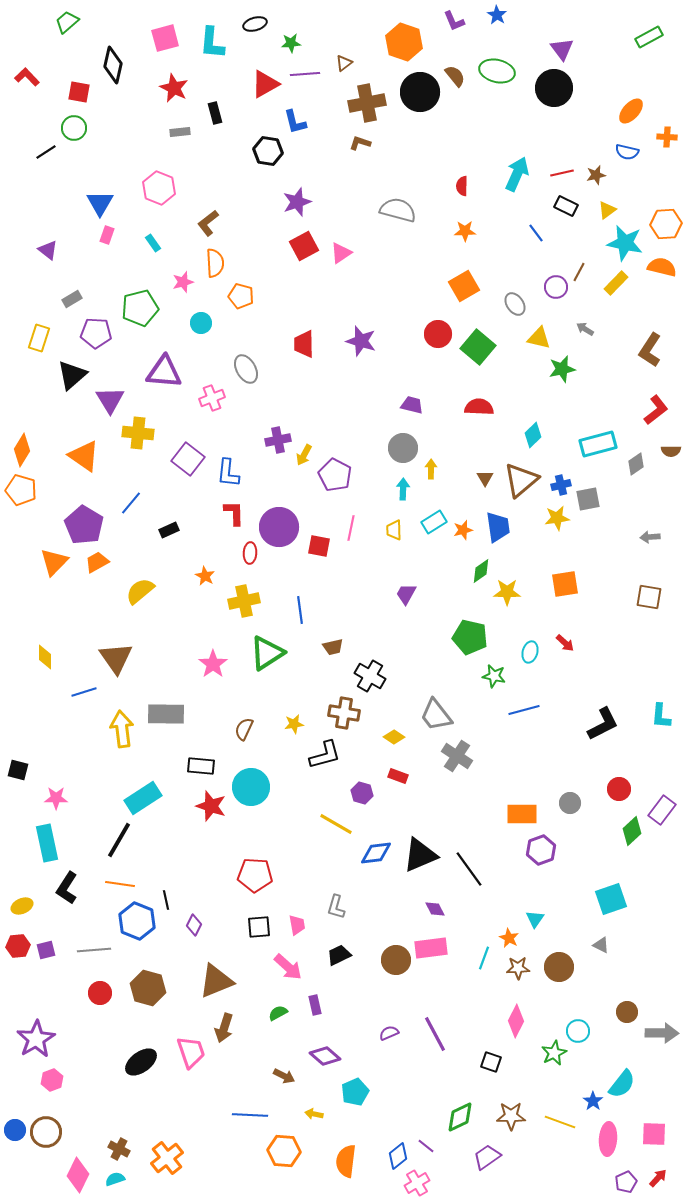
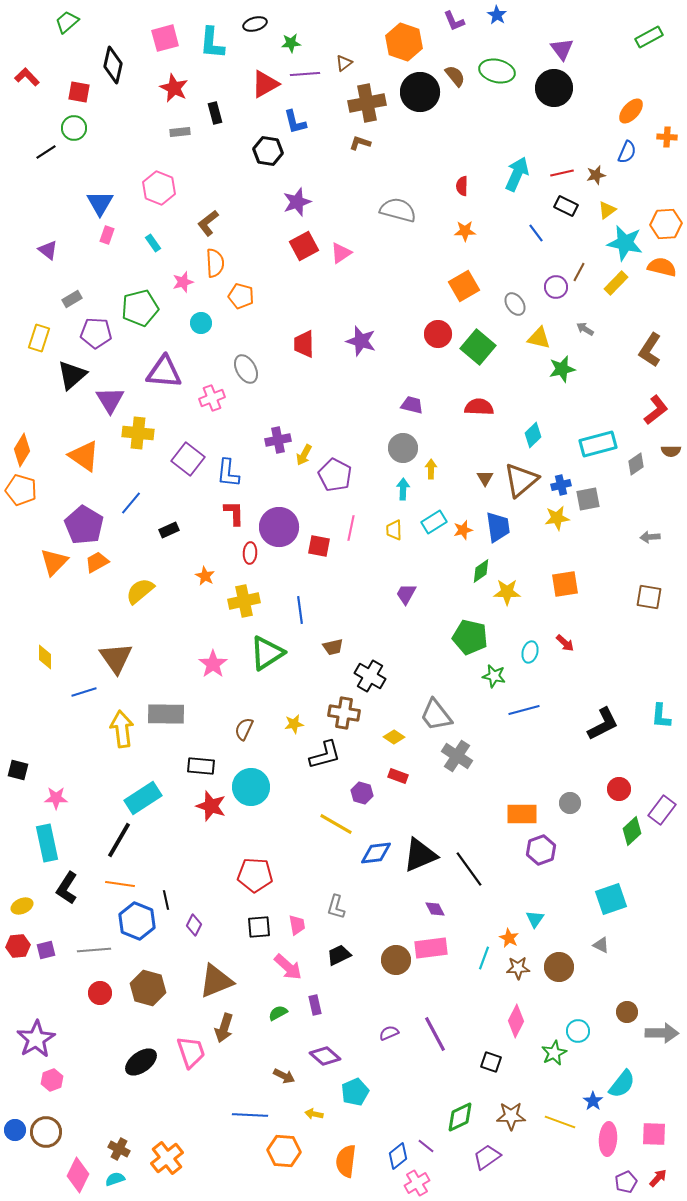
blue semicircle at (627, 152): rotated 80 degrees counterclockwise
